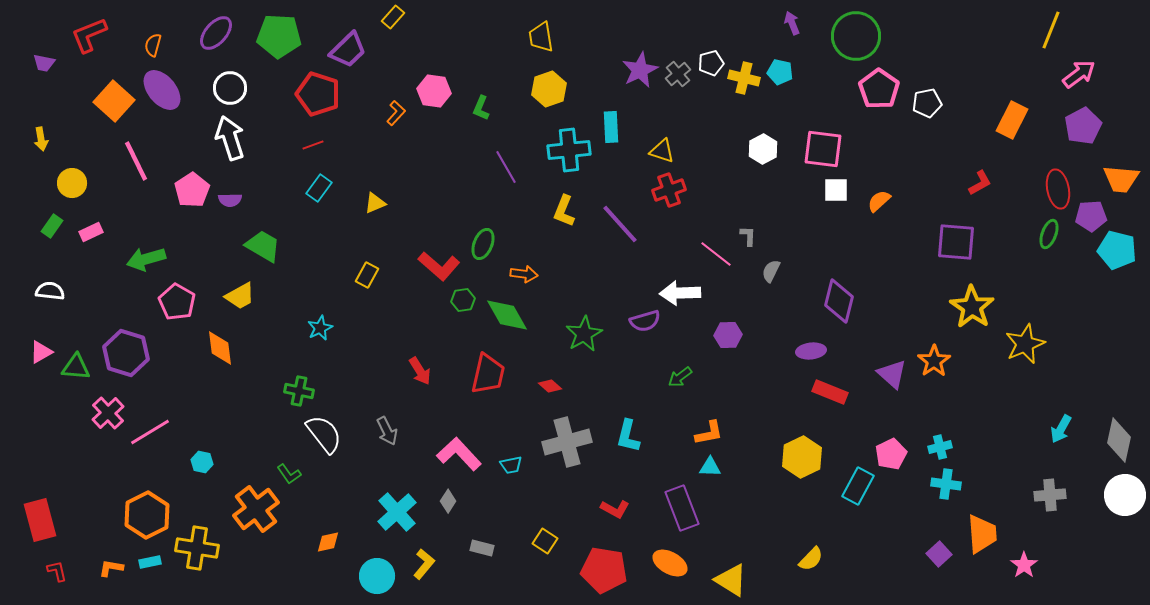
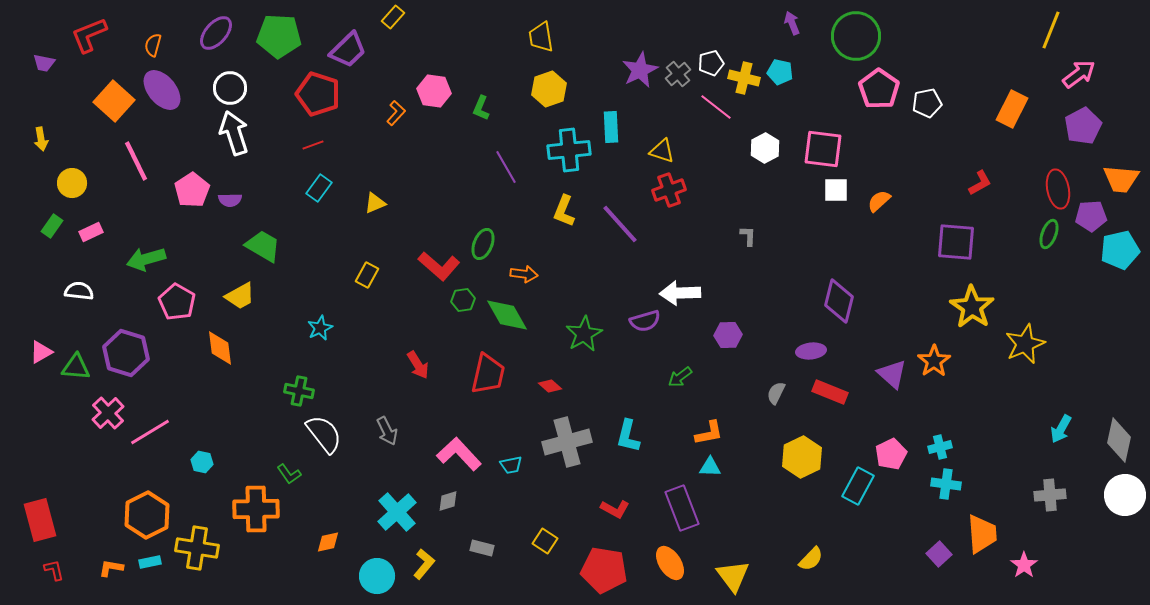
orange rectangle at (1012, 120): moved 11 px up
white arrow at (230, 138): moved 4 px right, 5 px up
white hexagon at (763, 149): moved 2 px right, 1 px up
cyan pentagon at (1117, 250): moved 3 px right; rotated 27 degrees counterclockwise
pink line at (716, 254): moved 147 px up
gray semicircle at (771, 271): moved 5 px right, 122 px down
white semicircle at (50, 291): moved 29 px right
red arrow at (420, 371): moved 2 px left, 6 px up
gray diamond at (448, 501): rotated 40 degrees clockwise
orange cross at (256, 509): rotated 36 degrees clockwise
orange ellipse at (670, 563): rotated 28 degrees clockwise
red L-shape at (57, 571): moved 3 px left, 1 px up
yellow triangle at (731, 580): moved 2 px right, 4 px up; rotated 21 degrees clockwise
